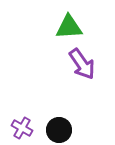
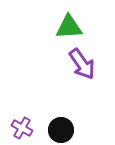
black circle: moved 2 px right
